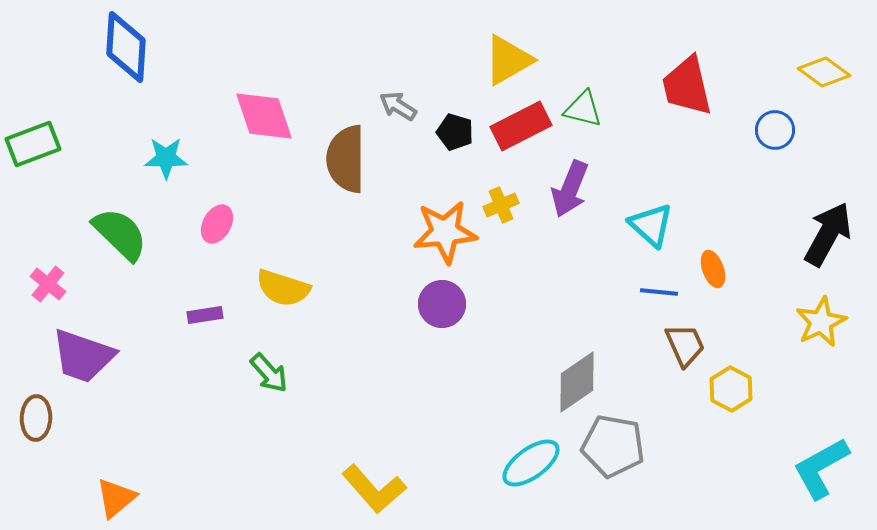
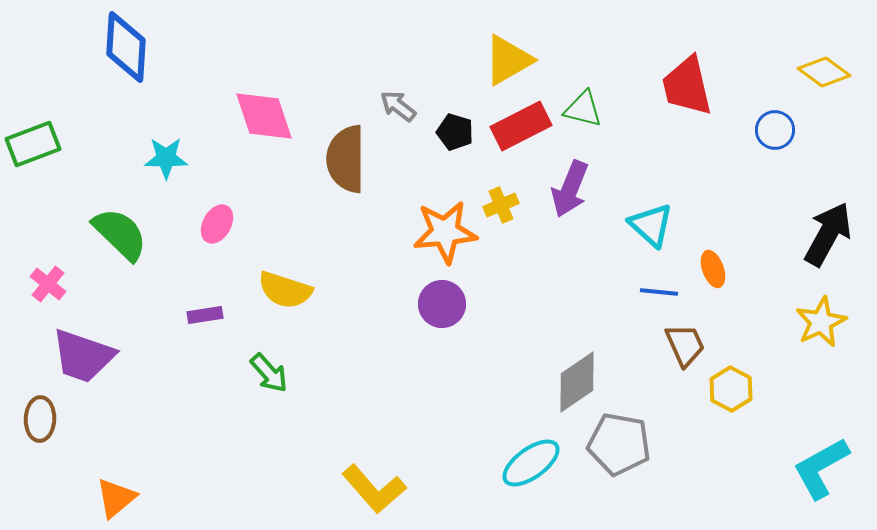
gray arrow: rotated 6 degrees clockwise
yellow semicircle: moved 2 px right, 2 px down
brown ellipse: moved 4 px right, 1 px down
gray pentagon: moved 6 px right, 2 px up
